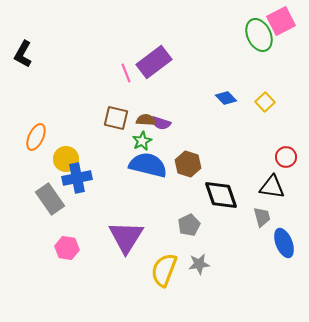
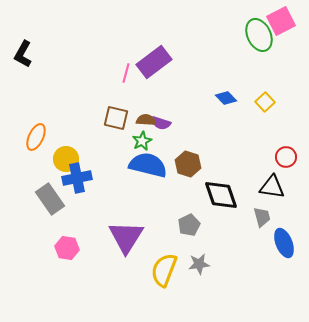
pink line: rotated 36 degrees clockwise
